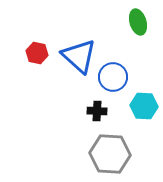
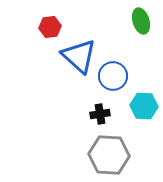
green ellipse: moved 3 px right, 1 px up
red hexagon: moved 13 px right, 26 px up; rotated 20 degrees counterclockwise
blue circle: moved 1 px up
black cross: moved 3 px right, 3 px down; rotated 12 degrees counterclockwise
gray hexagon: moved 1 px left, 1 px down
